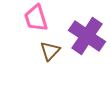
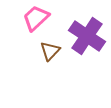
pink trapezoid: rotated 64 degrees clockwise
